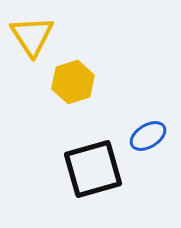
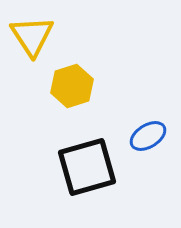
yellow hexagon: moved 1 px left, 4 px down
black square: moved 6 px left, 2 px up
